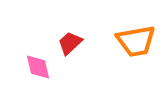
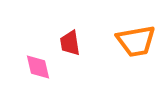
red trapezoid: rotated 56 degrees counterclockwise
